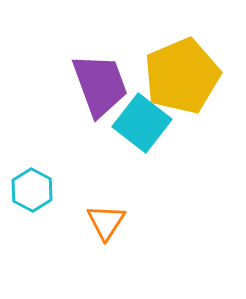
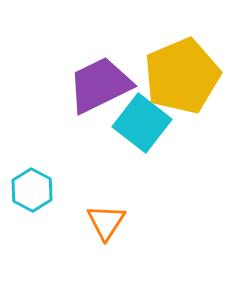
purple trapezoid: rotated 96 degrees counterclockwise
